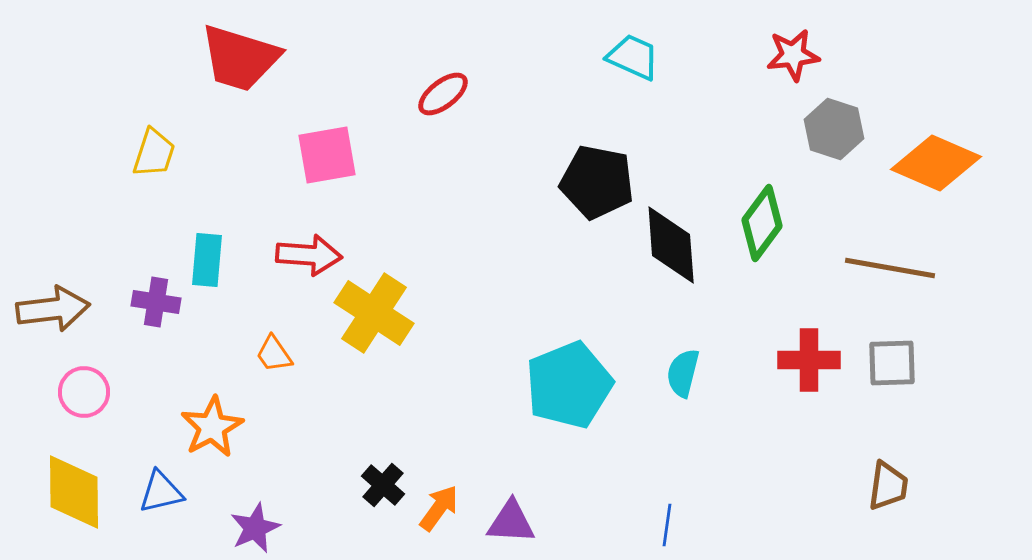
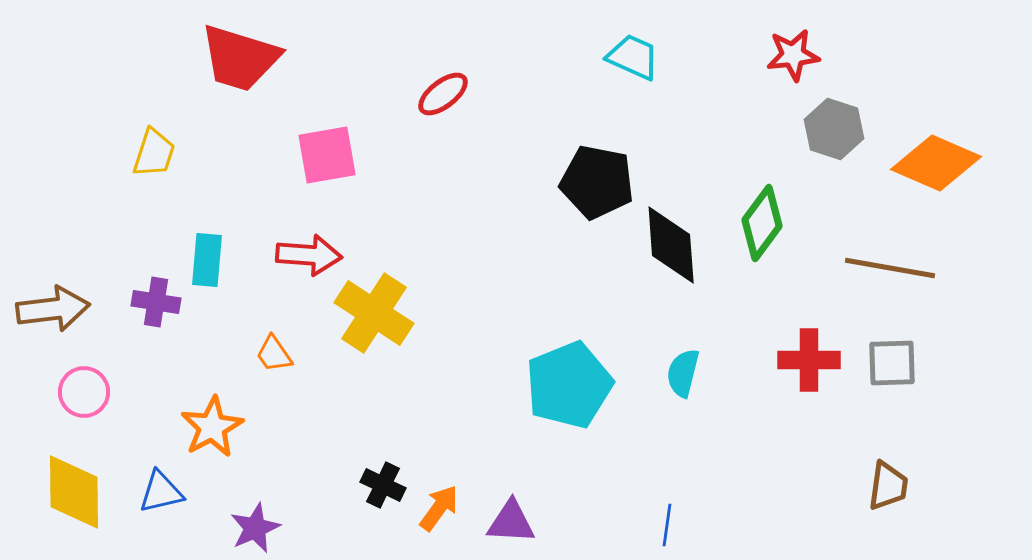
black cross: rotated 15 degrees counterclockwise
